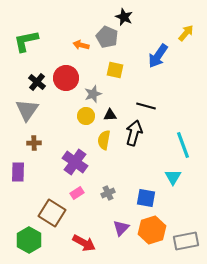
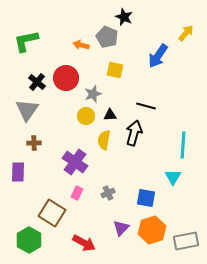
cyan line: rotated 24 degrees clockwise
pink rectangle: rotated 32 degrees counterclockwise
